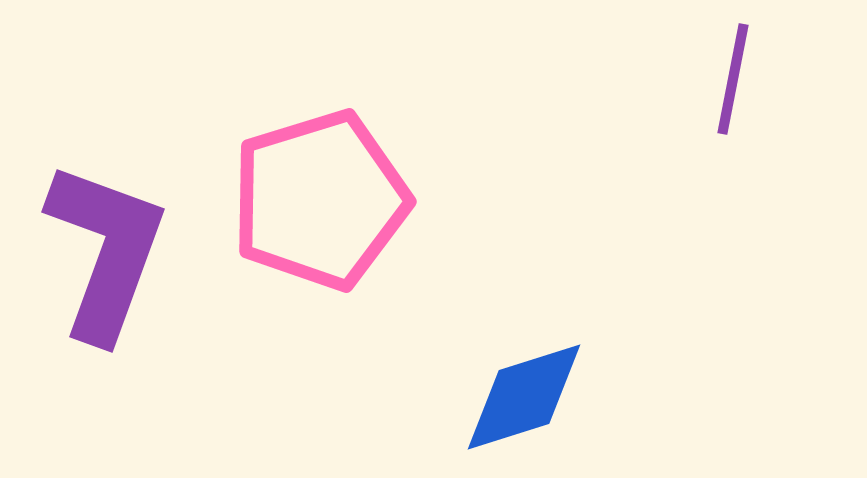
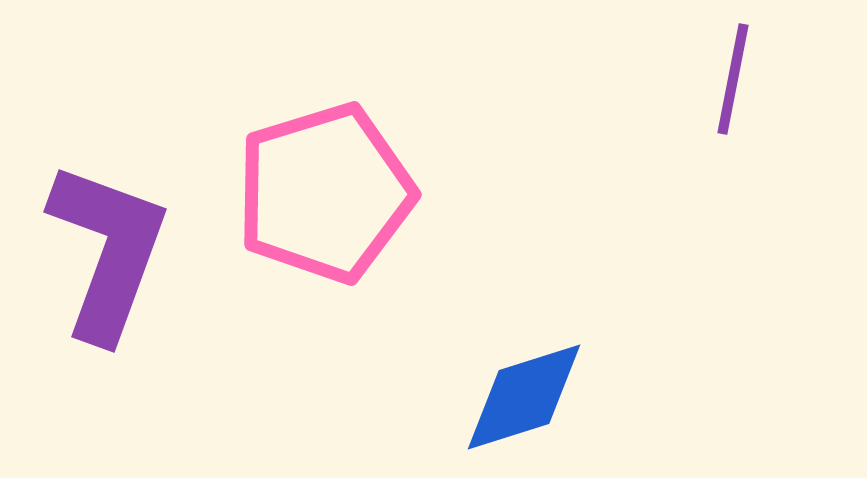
pink pentagon: moved 5 px right, 7 px up
purple L-shape: moved 2 px right
